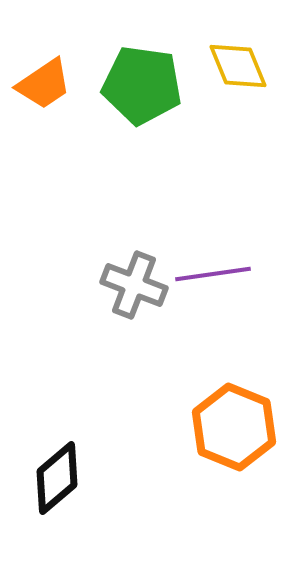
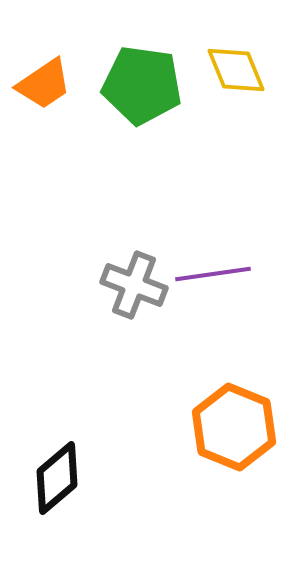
yellow diamond: moved 2 px left, 4 px down
